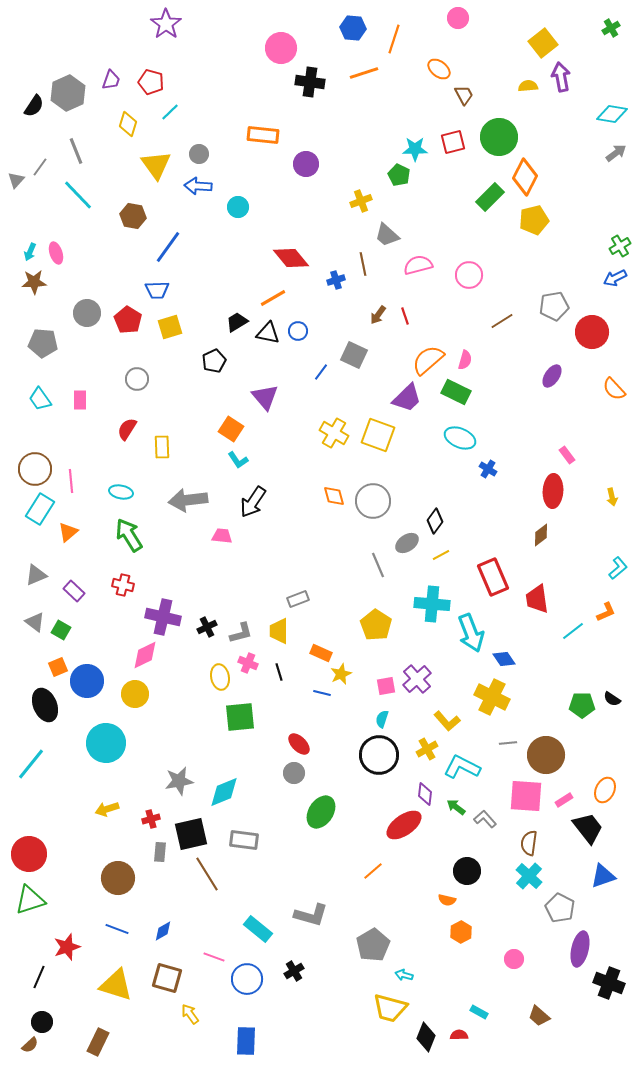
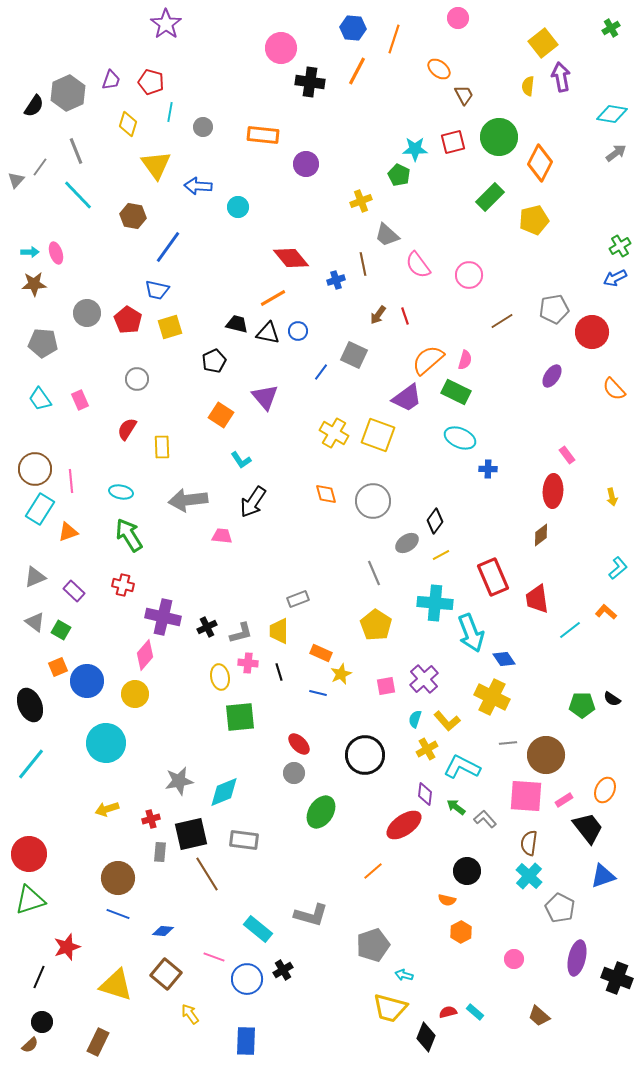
orange line at (364, 73): moved 7 px left, 2 px up; rotated 44 degrees counterclockwise
yellow semicircle at (528, 86): rotated 78 degrees counterclockwise
cyan line at (170, 112): rotated 36 degrees counterclockwise
gray circle at (199, 154): moved 4 px right, 27 px up
orange diamond at (525, 177): moved 15 px right, 14 px up
cyan arrow at (30, 252): rotated 114 degrees counterclockwise
pink semicircle at (418, 265): rotated 112 degrees counterclockwise
brown star at (34, 282): moved 2 px down
blue trapezoid at (157, 290): rotated 15 degrees clockwise
gray pentagon at (554, 306): moved 3 px down
black trapezoid at (237, 322): moved 2 px down; rotated 45 degrees clockwise
purple trapezoid at (407, 398): rotated 8 degrees clockwise
pink rectangle at (80, 400): rotated 24 degrees counterclockwise
orange square at (231, 429): moved 10 px left, 14 px up
cyan L-shape at (238, 460): moved 3 px right
blue cross at (488, 469): rotated 30 degrees counterclockwise
orange diamond at (334, 496): moved 8 px left, 2 px up
orange triangle at (68, 532): rotated 20 degrees clockwise
gray line at (378, 565): moved 4 px left, 8 px down
gray triangle at (36, 575): moved 1 px left, 2 px down
cyan cross at (432, 604): moved 3 px right, 1 px up
orange L-shape at (606, 612): rotated 115 degrees counterclockwise
cyan line at (573, 631): moved 3 px left, 1 px up
pink diamond at (145, 655): rotated 24 degrees counterclockwise
pink cross at (248, 663): rotated 18 degrees counterclockwise
purple cross at (417, 679): moved 7 px right
blue line at (322, 693): moved 4 px left
black ellipse at (45, 705): moved 15 px left
cyan semicircle at (382, 719): moved 33 px right
black circle at (379, 755): moved 14 px left
blue line at (117, 929): moved 1 px right, 15 px up
blue diamond at (163, 931): rotated 35 degrees clockwise
gray pentagon at (373, 945): rotated 12 degrees clockwise
purple ellipse at (580, 949): moved 3 px left, 9 px down
black cross at (294, 971): moved 11 px left, 1 px up
brown square at (167, 978): moved 1 px left, 4 px up; rotated 24 degrees clockwise
black cross at (609, 983): moved 8 px right, 5 px up
cyan rectangle at (479, 1012): moved 4 px left; rotated 12 degrees clockwise
red semicircle at (459, 1035): moved 11 px left, 23 px up; rotated 12 degrees counterclockwise
